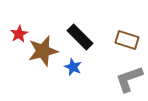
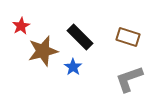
red star: moved 2 px right, 8 px up
brown rectangle: moved 1 px right, 3 px up
blue star: rotated 12 degrees clockwise
